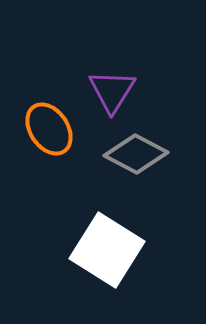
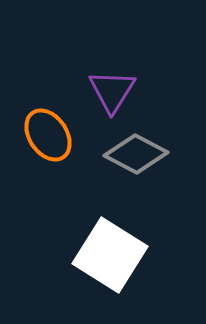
orange ellipse: moved 1 px left, 6 px down
white square: moved 3 px right, 5 px down
